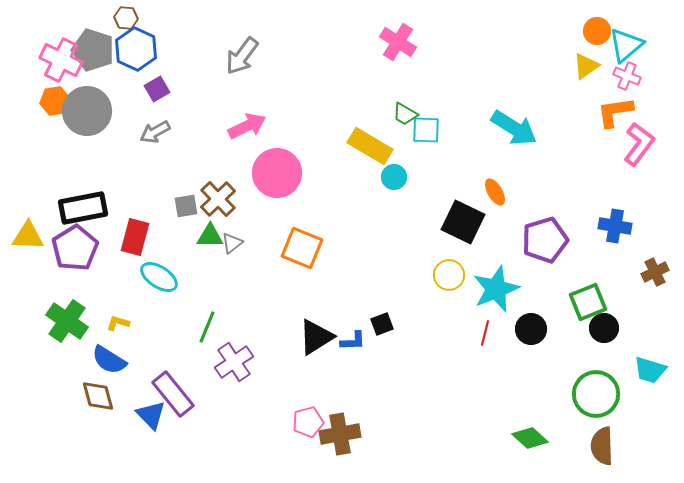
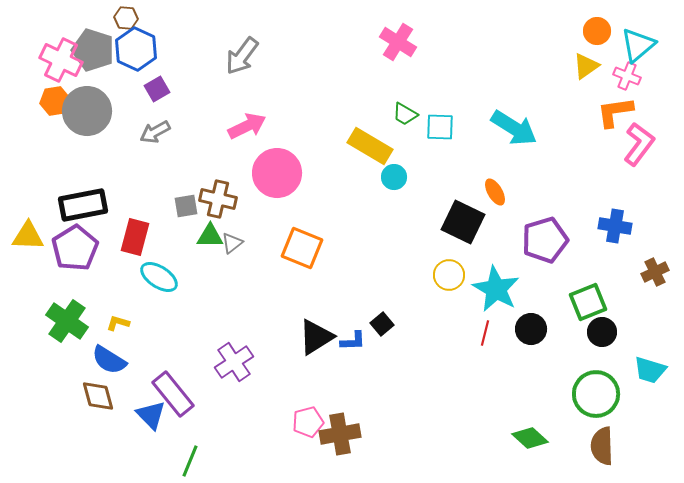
cyan triangle at (626, 45): moved 12 px right
cyan square at (426, 130): moved 14 px right, 3 px up
brown cross at (218, 199): rotated 33 degrees counterclockwise
black rectangle at (83, 208): moved 3 px up
cyan star at (496, 289): rotated 21 degrees counterclockwise
black square at (382, 324): rotated 20 degrees counterclockwise
green line at (207, 327): moved 17 px left, 134 px down
black circle at (604, 328): moved 2 px left, 4 px down
